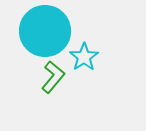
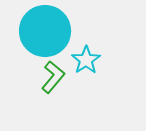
cyan star: moved 2 px right, 3 px down
